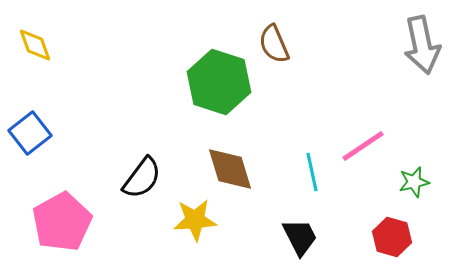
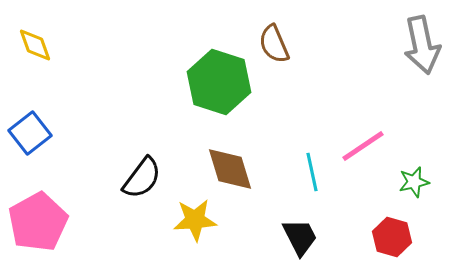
pink pentagon: moved 24 px left
